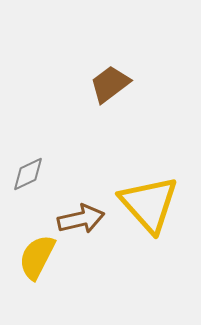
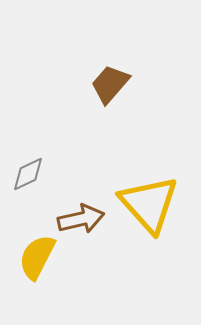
brown trapezoid: rotated 12 degrees counterclockwise
